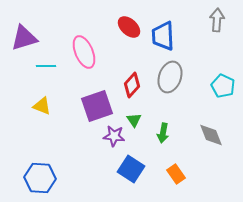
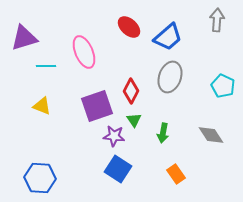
blue trapezoid: moved 5 px right, 1 px down; rotated 128 degrees counterclockwise
red diamond: moved 1 px left, 6 px down; rotated 15 degrees counterclockwise
gray diamond: rotated 12 degrees counterclockwise
blue square: moved 13 px left
